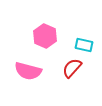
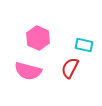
pink hexagon: moved 7 px left, 2 px down
red semicircle: moved 2 px left; rotated 15 degrees counterclockwise
